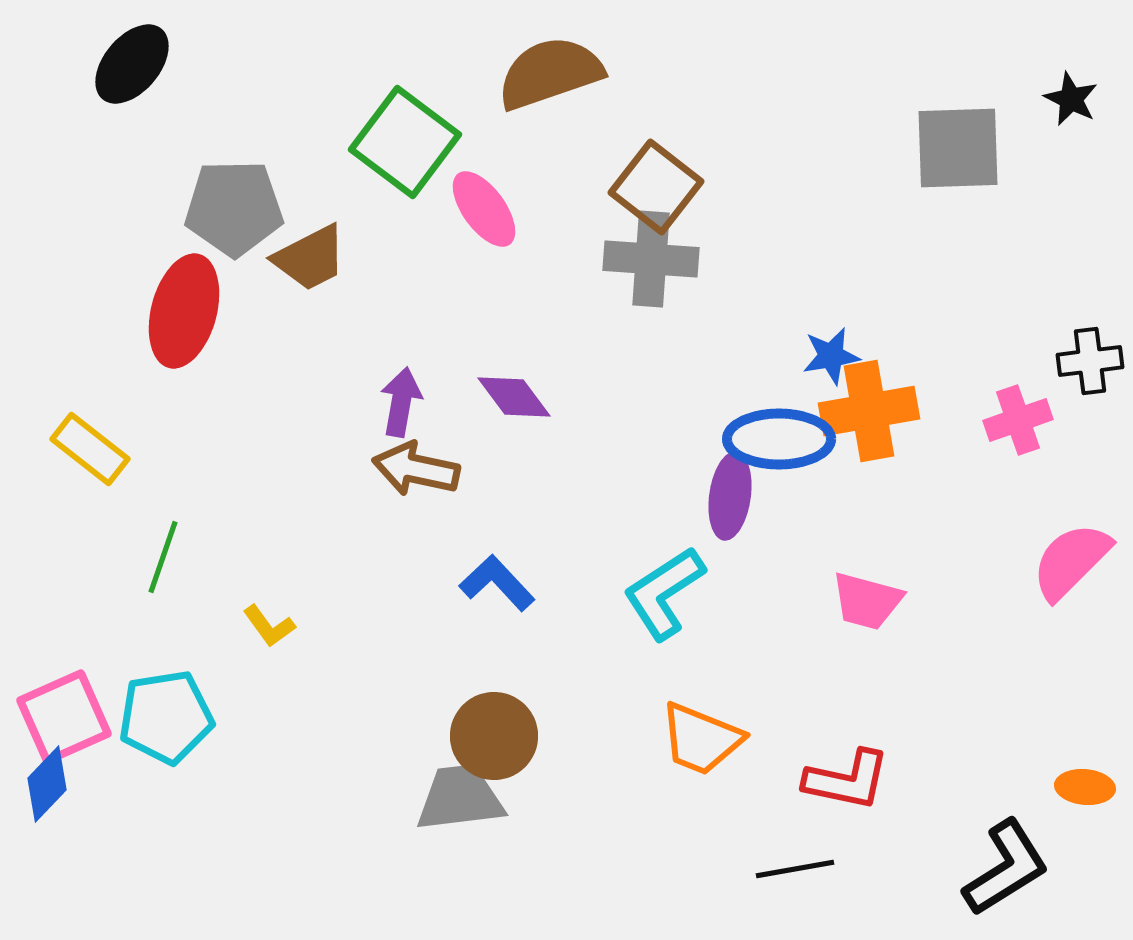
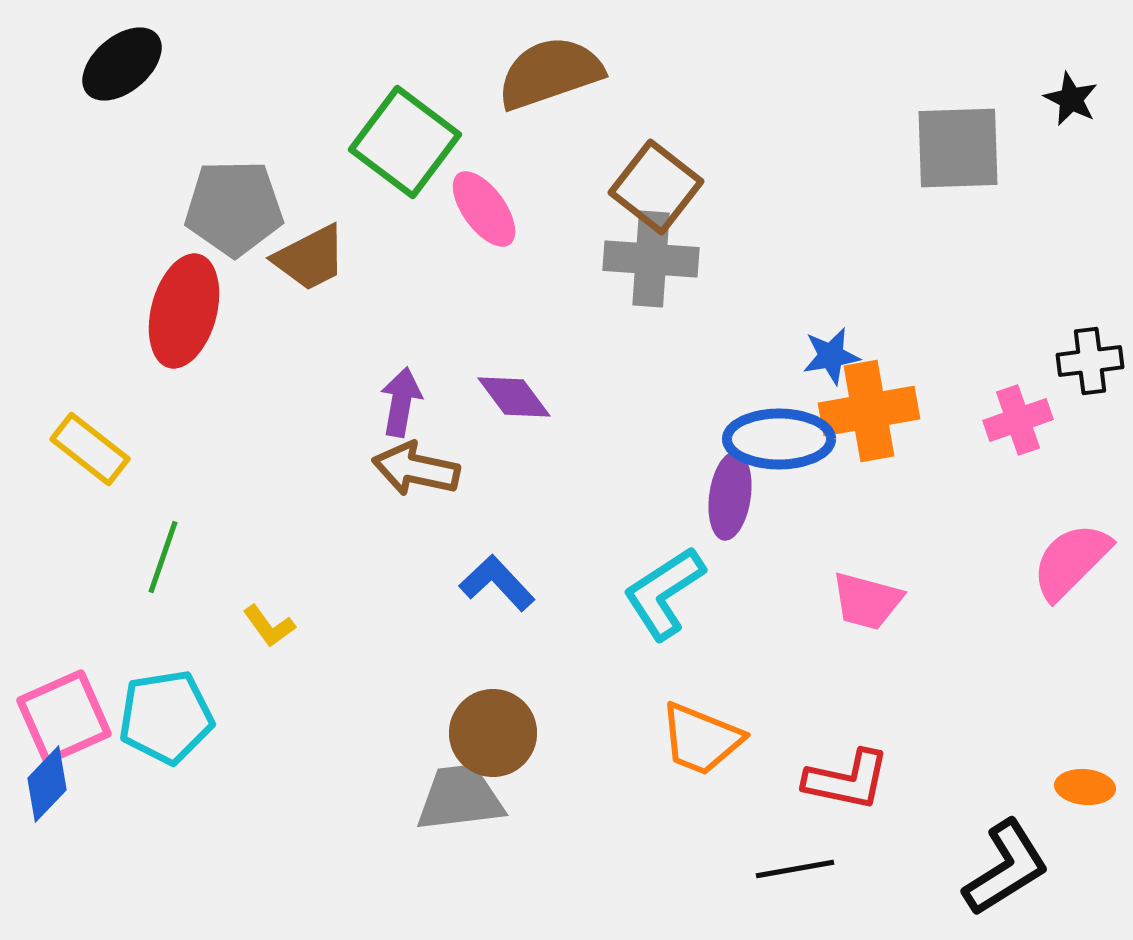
black ellipse: moved 10 px left; rotated 10 degrees clockwise
brown circle: moved 1 px left, 3 px up
